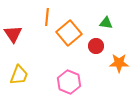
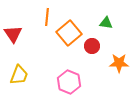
red circle: moved 4 px left
